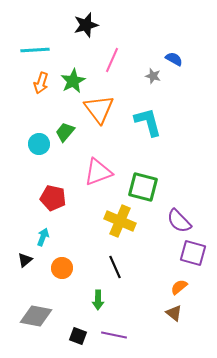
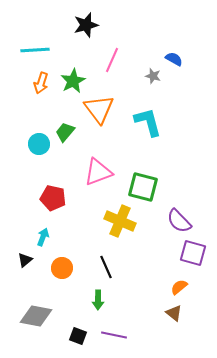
black line: moved 9 px left
